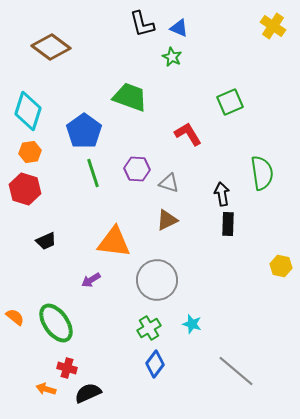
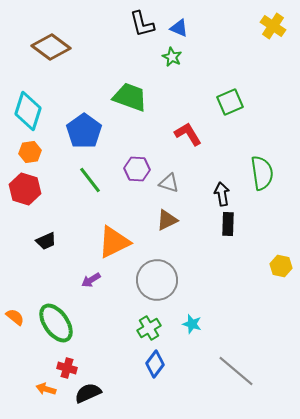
green line: moved 3 px left, 7 px down; rotated 20 degrees counterclockwise
orange triangle: rotated 33 degrees counterclockwise
